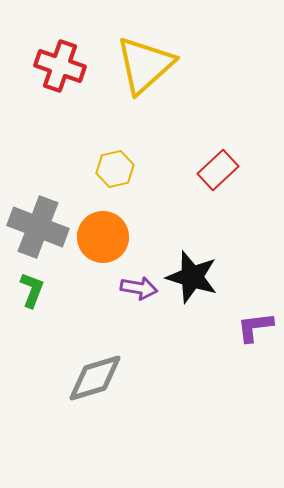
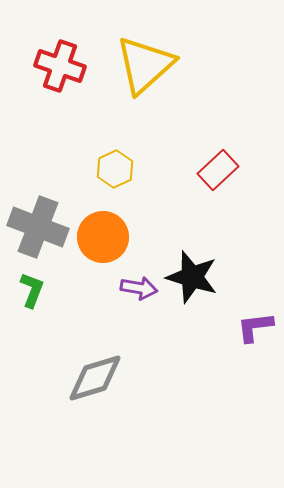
yellow hexagon: rotated 12 degrees counterclockwise
